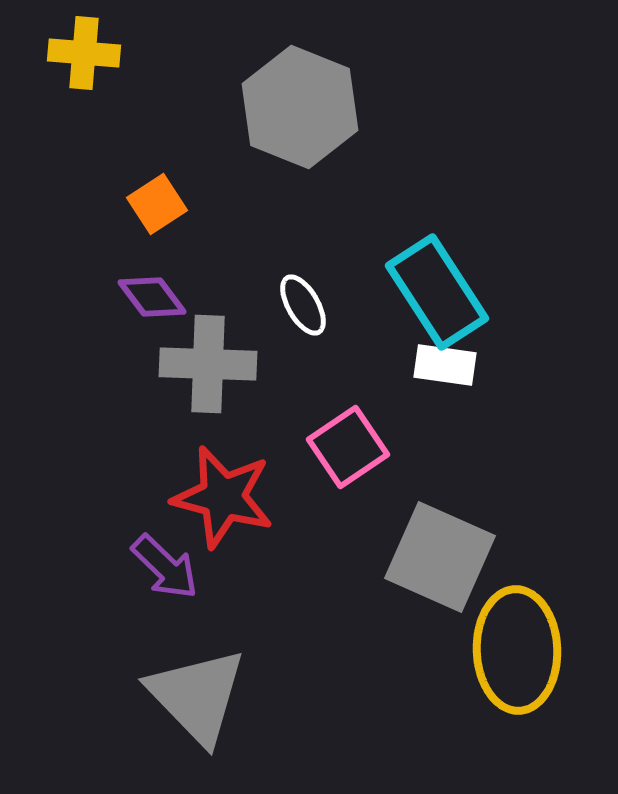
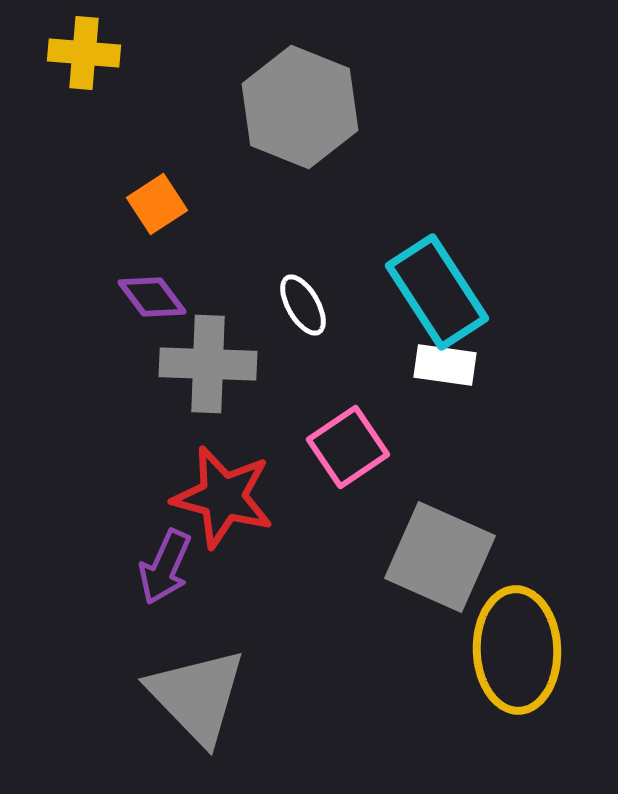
purple arrow: rotated 70 degrees clockwise
